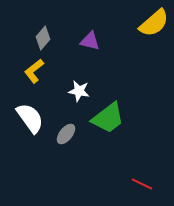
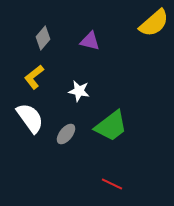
yellow L-shape: moved 6 px down
green trapezoid: moved 3 px right, 8 px down
red line: moved 30 px left
